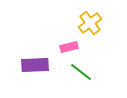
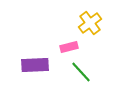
green line: rotated 10 degrees clockwise
